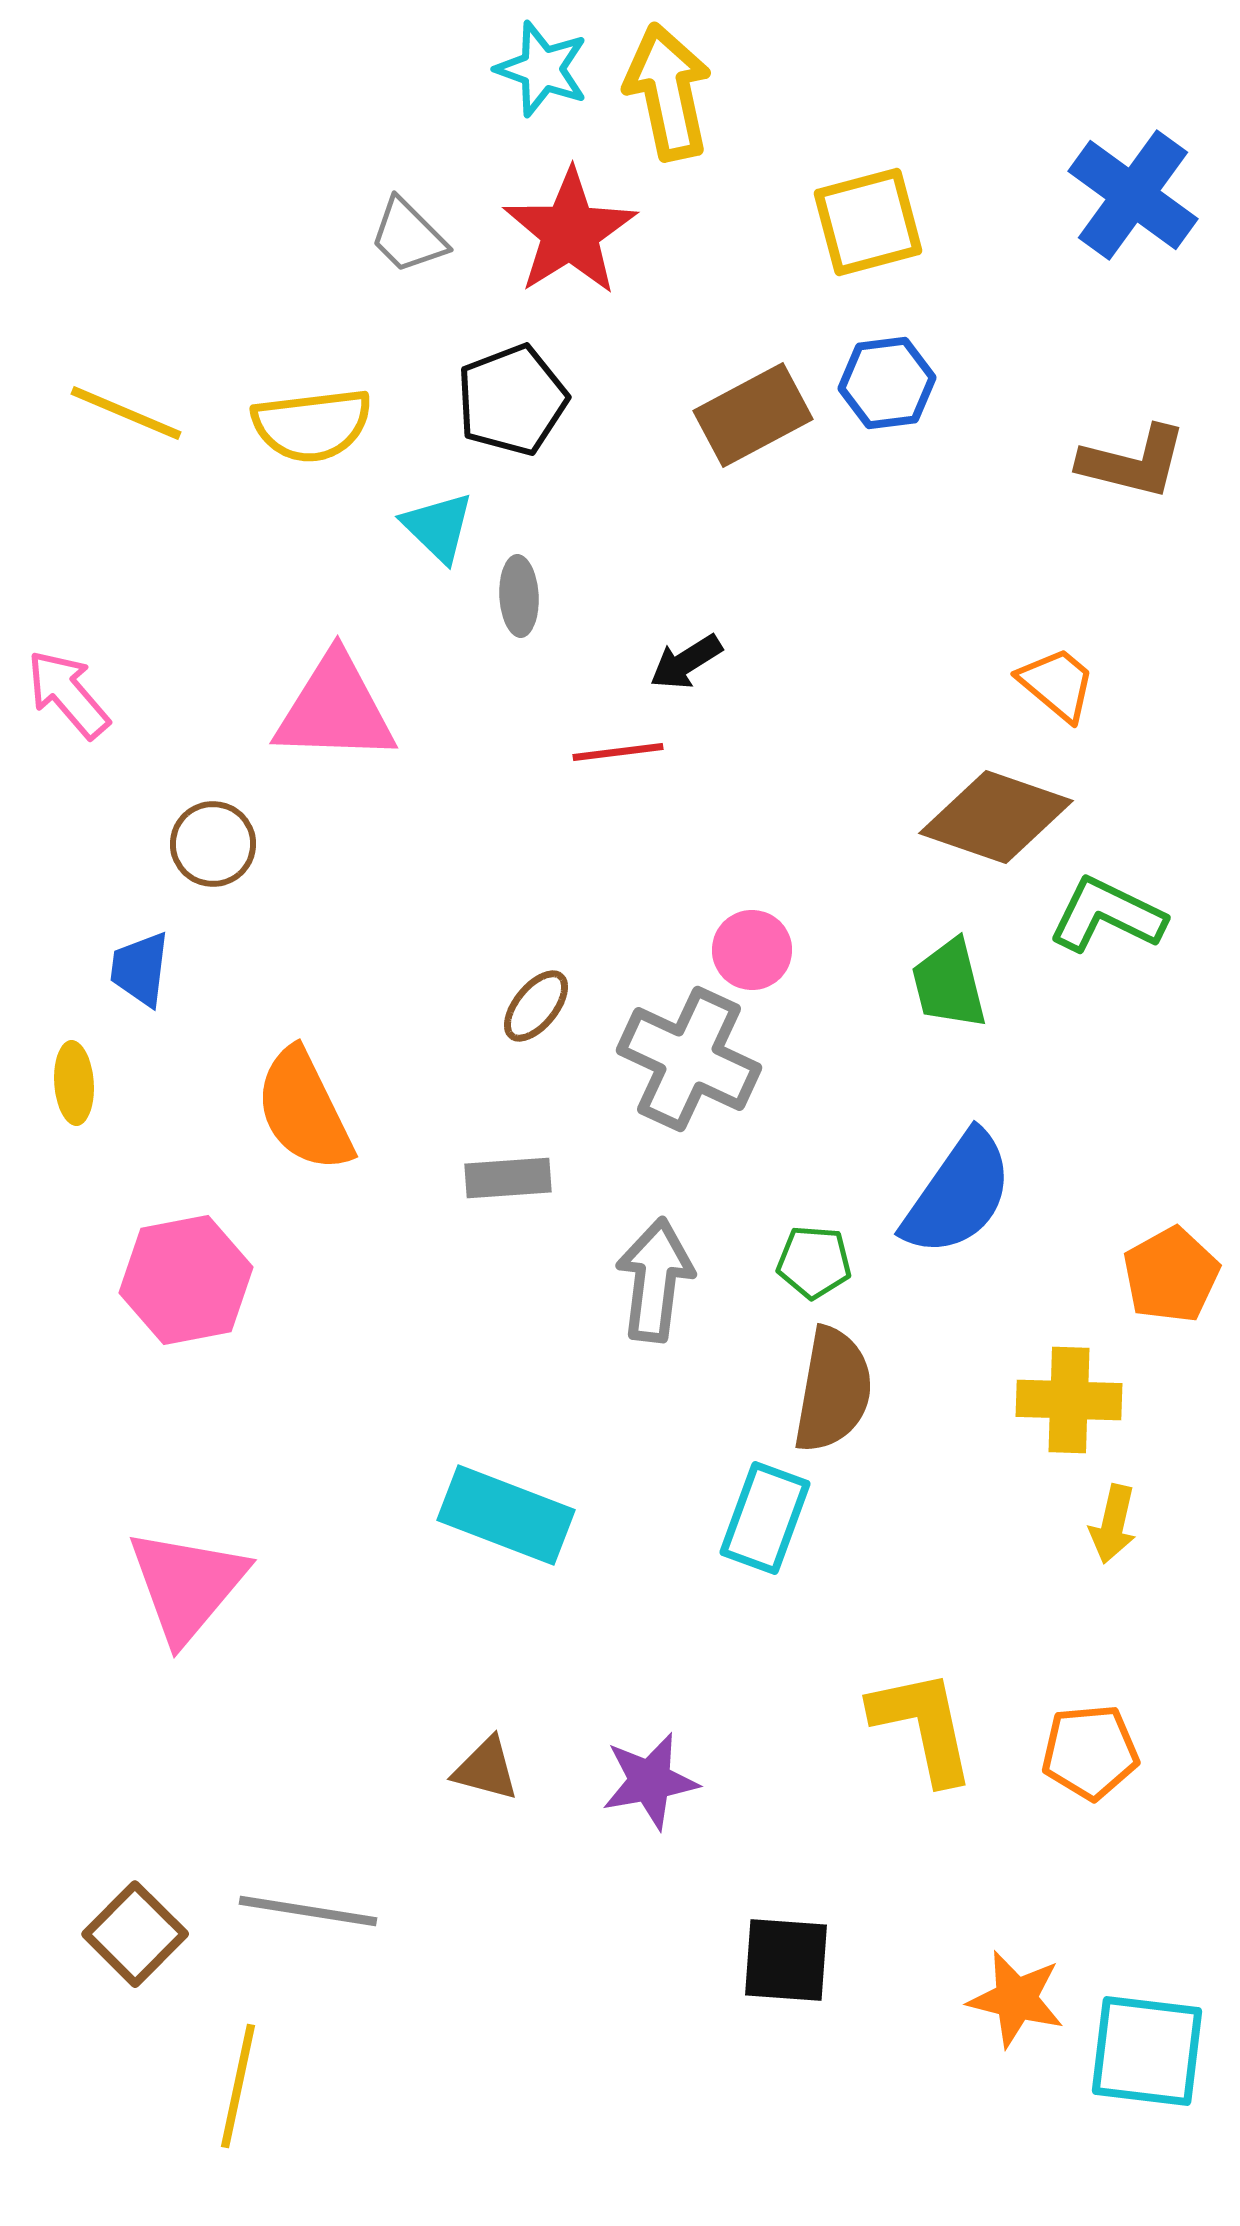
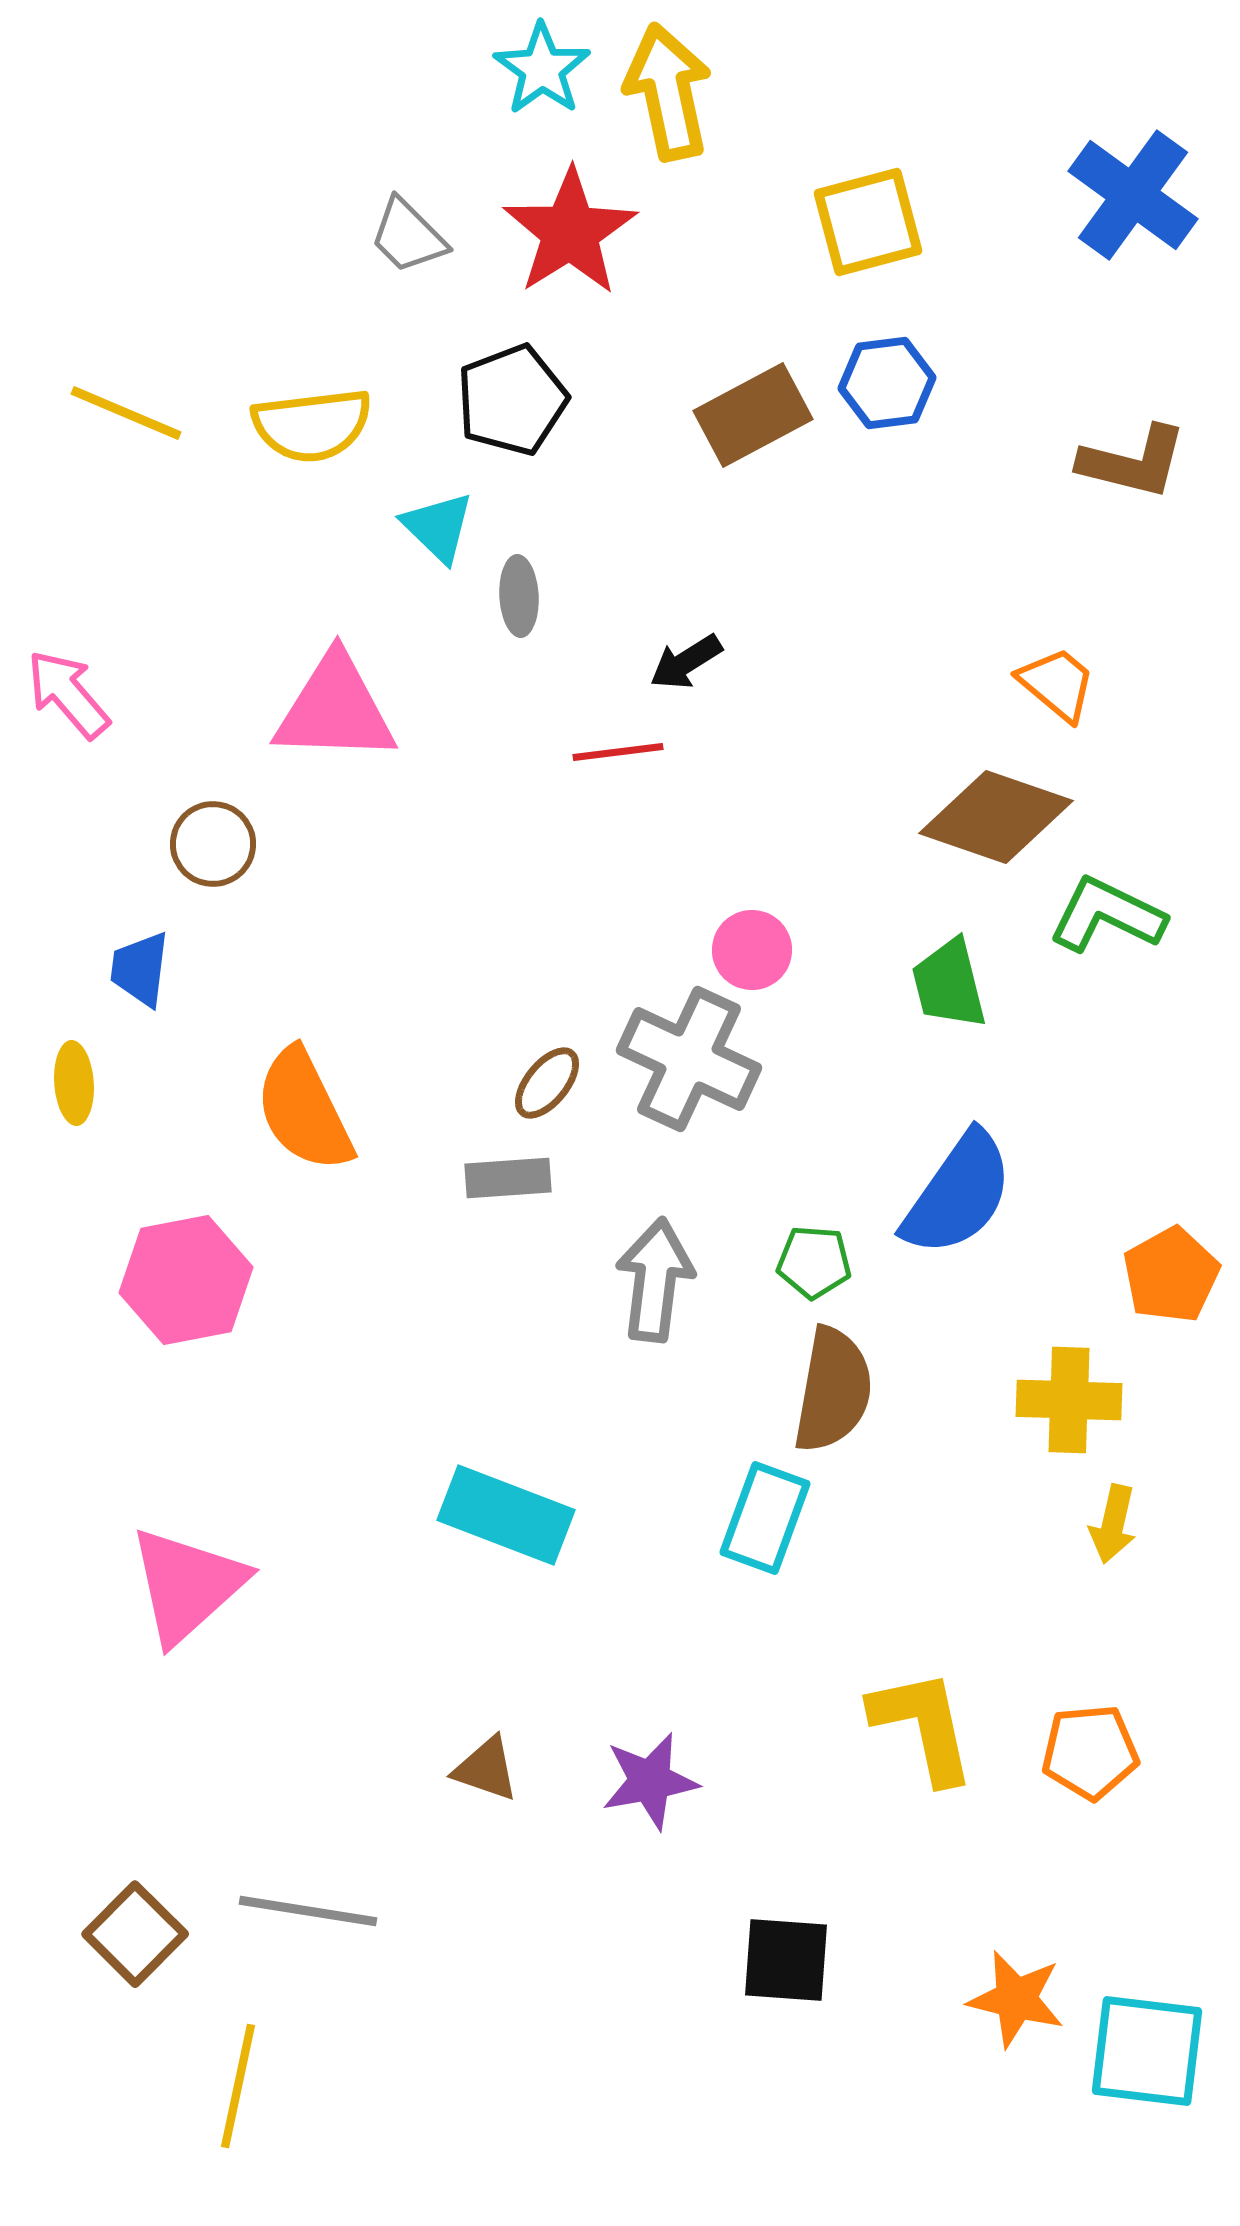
cyan star at (542, 69): rotated 16 degrees clockwise
brown ellipse at (536, 1006): moved 11 px right, 77 px down
pink triangle at (187, 1585): rotated 8 degrees clockwise
brown triangle at (486, 1769): rotated 4 degrees clockwise
